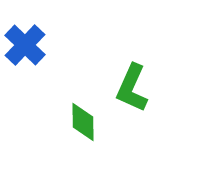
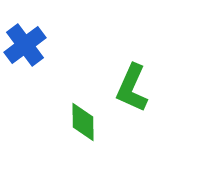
blue cross: rotated 9 degrees clockwise
